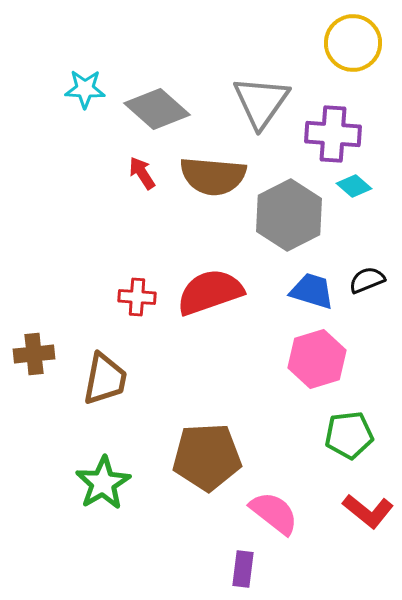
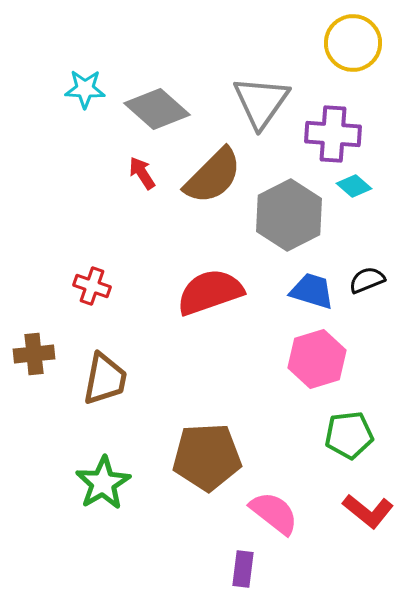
brown semicircle: rotated 50 degrees counterclockwise
red cross: moved 45 px left, 11 px up; rotated 15 degrees clockwise
